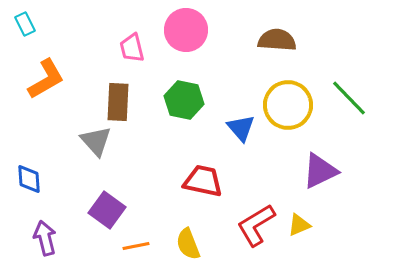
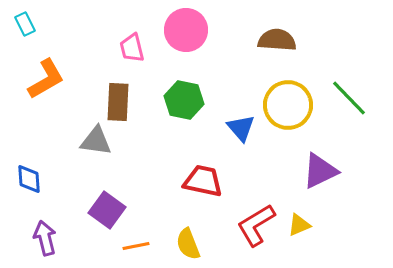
gray triangle: rotated 40 degrees counterclockwise
